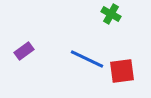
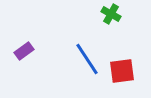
blue line: rotated 32 degrees clockwise
